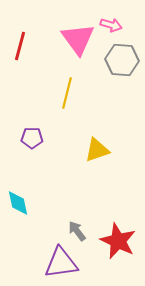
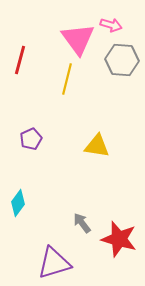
red line: moved 14 px down
yellow line: moved 14 px up
purple pentagon: moved 1 px left, 1 px down; rotated 25 degrees counterclockwise
yellow triangle: moved 4 px up; rotated 28 degrees clockwise
cyan diamond: rotated 48 degrees clockwise
gray arrow: moved 5 px right, 8 px up
red star: moved 1 px right, 2 px up; rotated 9 degrees counterclockwise
purple triangle: moved 7 px left; rotated 9 degrees counterclockwise
